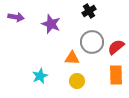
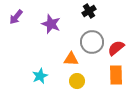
purple arrow: rotated 119 degrees clockwise
red semicircle: moved 1 px down
orange triangle: moved 1 px left, 1 px down
